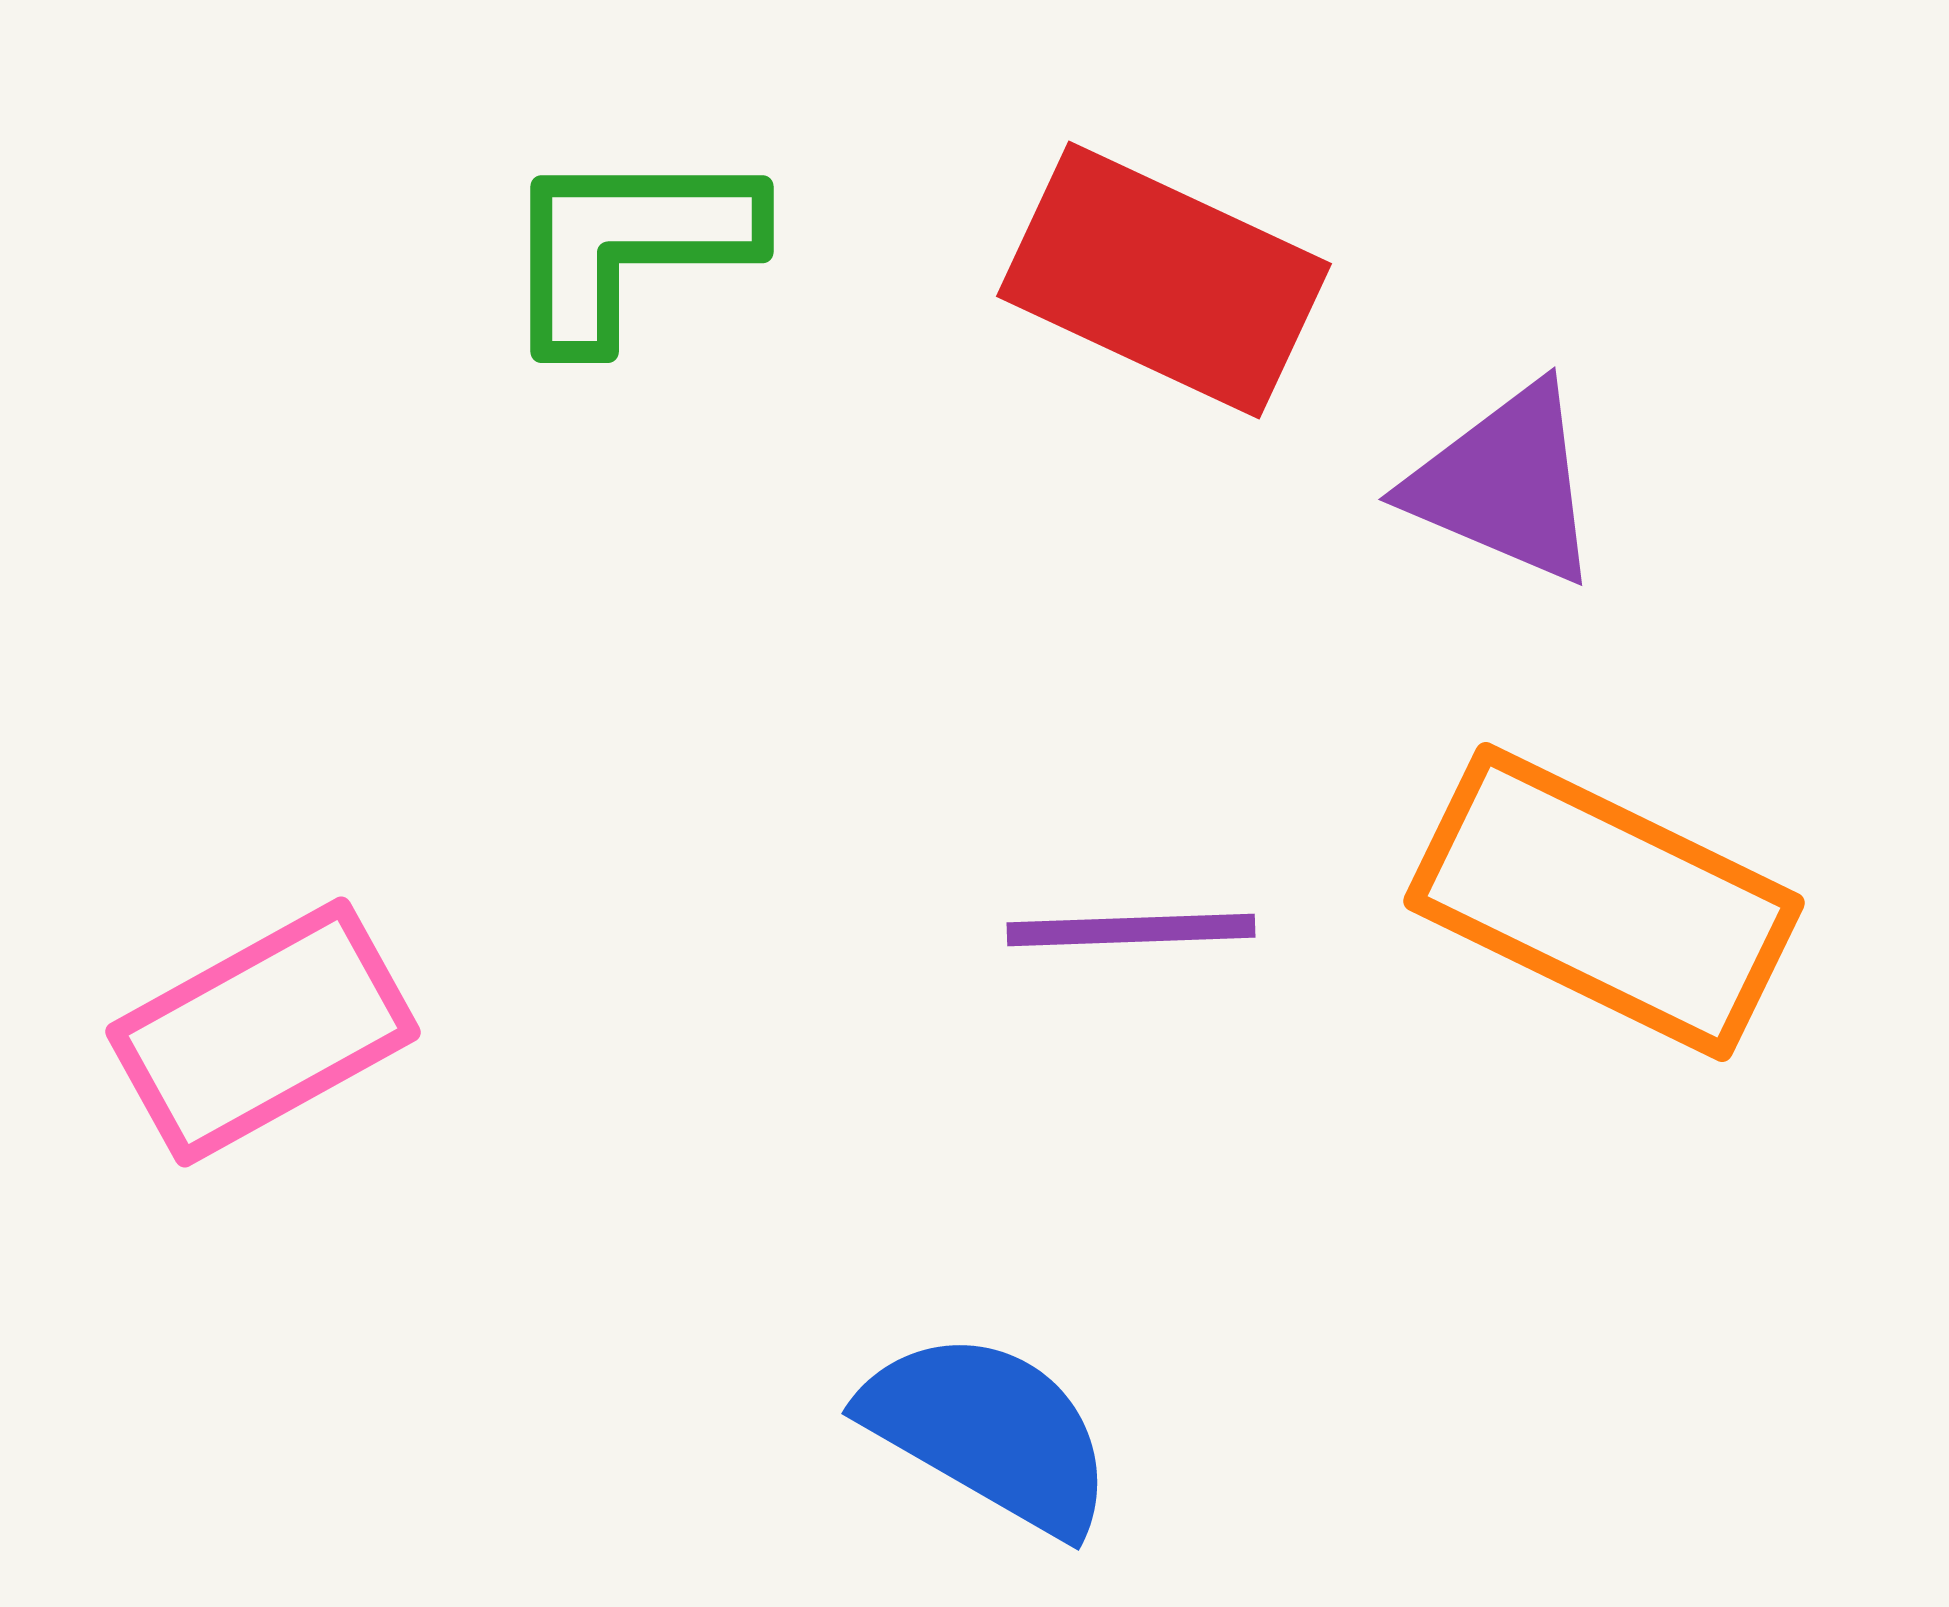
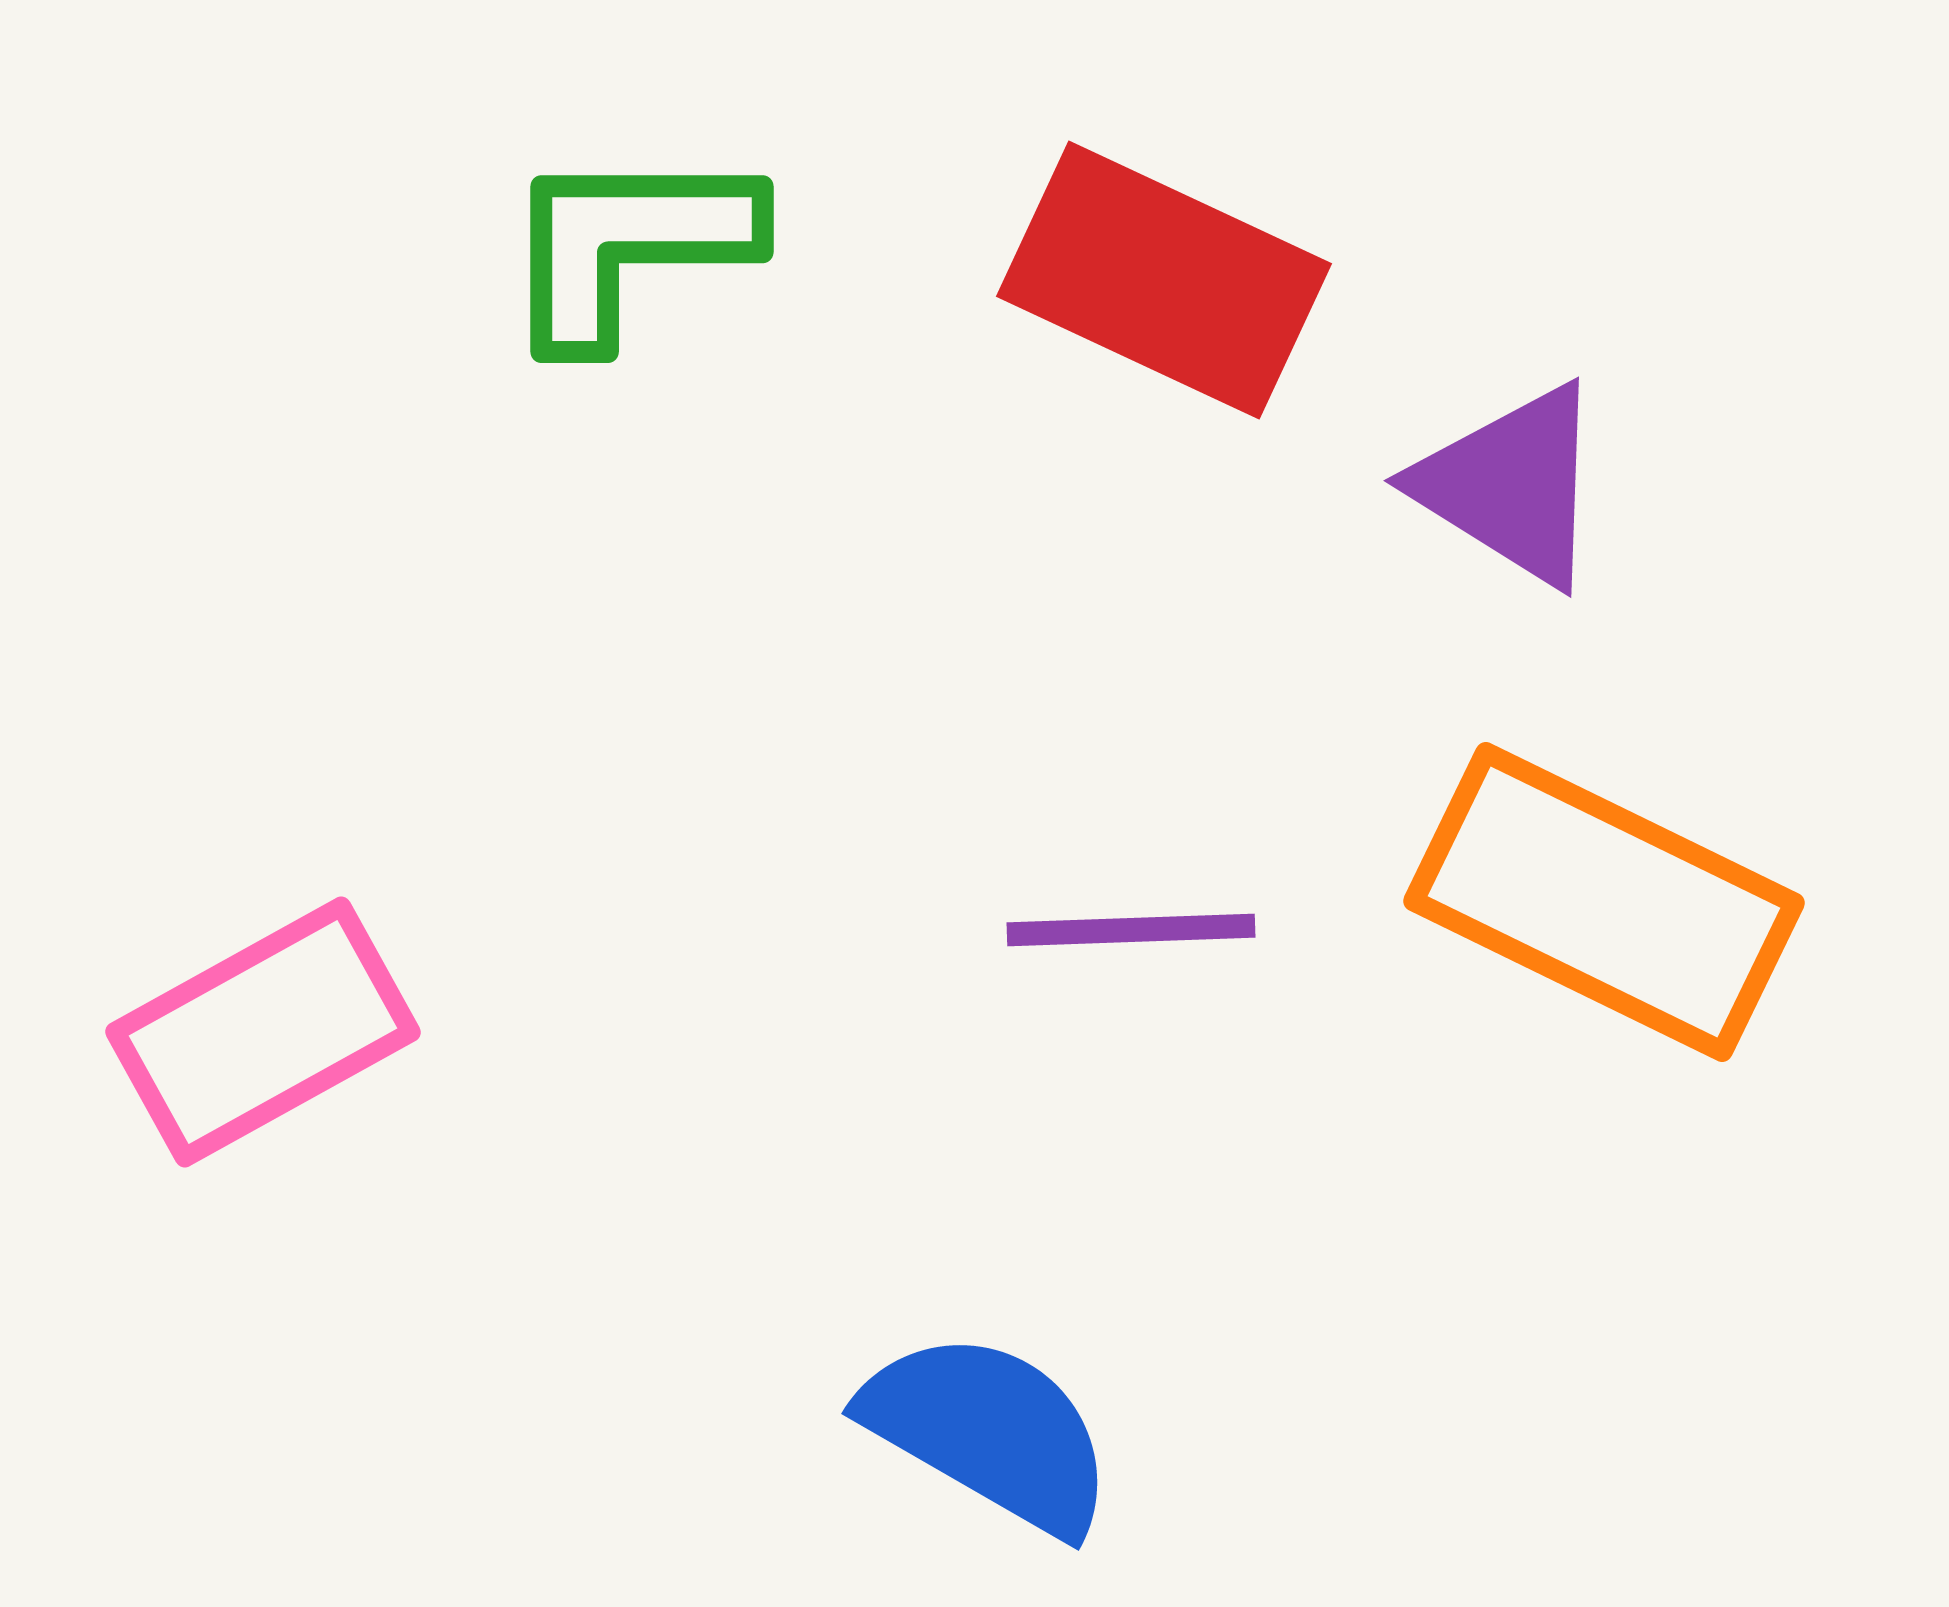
purple triangle: moved 6 px right, 1 px down; rotated 9 degrees clockwise
